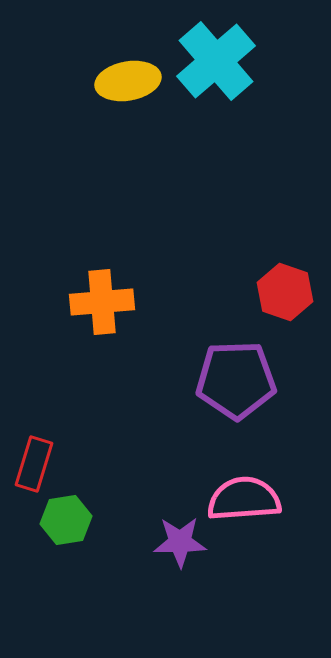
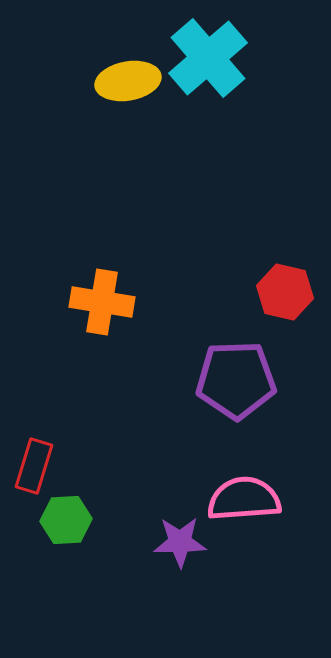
cyan cross: moved 8 px left, 3 px up
red hexagon: rotated 6 degrees counterclockwise
orange cross: rotated 14 degrees clockwise
red rectangle: moved 2 px down
green hexagon: rotated 6 degrees clockwise
